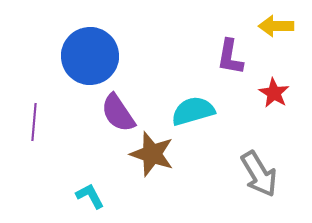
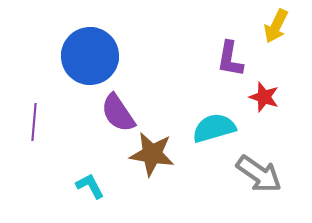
yellow arrow: rotated 64 degrees counterclockwise
purple L-shape: moved 2 px down
red star: moved 10 px left, 4 px down; rotated 12 degrees counterclockwise
cyan semicircle: moved 21 px right, 17 px down
brown star: rotated 9 degrees counterclockwise
gray arrow: rotated 24 degrees counterclockwise
cyan L-shape: moved 10 px up
